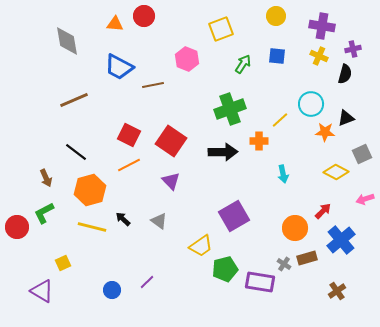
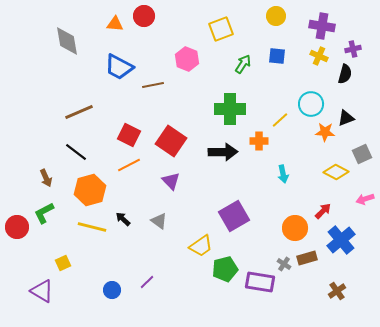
brown line at (74, 100): moved 5 px right, 12 px down
green cross at (230, 109): rotated 20 degrees clockwise
